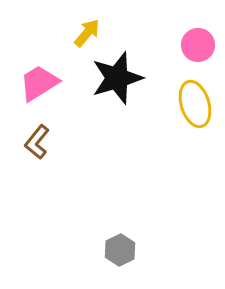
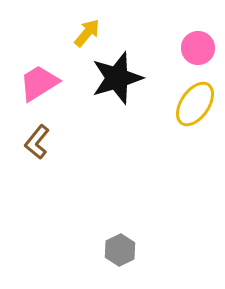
pink circle: moved 3 px down
yellow ellipse: rotated 51 degrees clockwise
